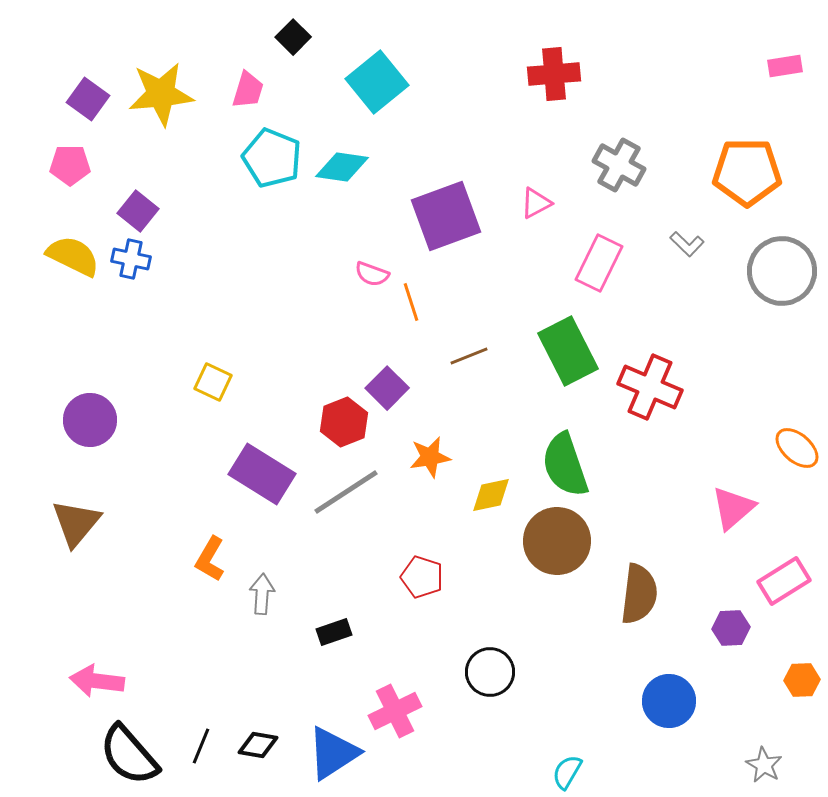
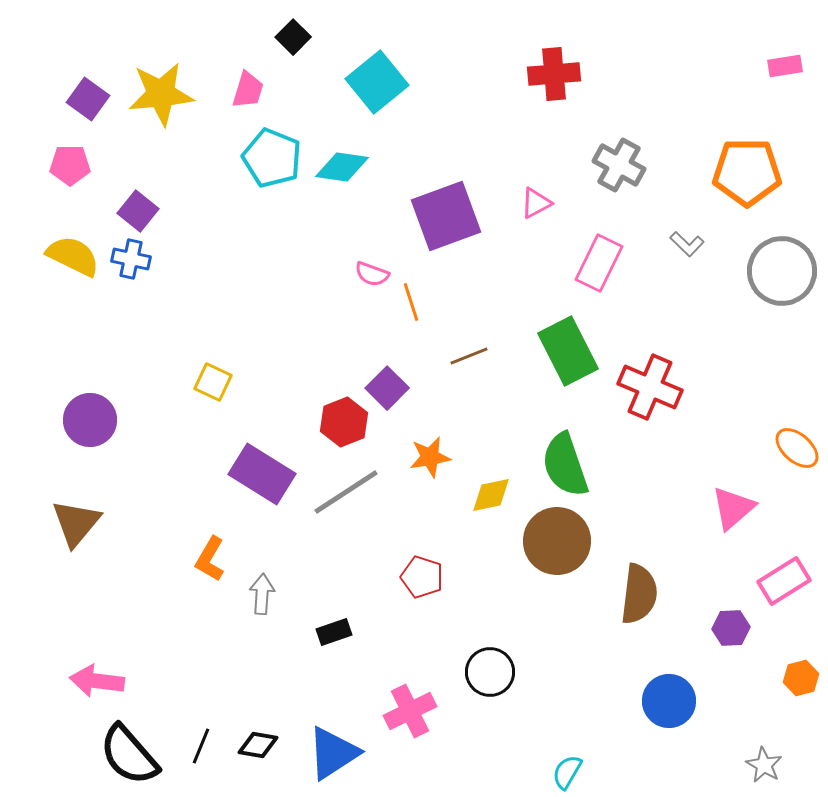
orange hexagon at (802, 680): moved 1 px left, 2 px up; rotated 12 degrees counterclockwise
pink cross at (395, 711): moved 15 px right
